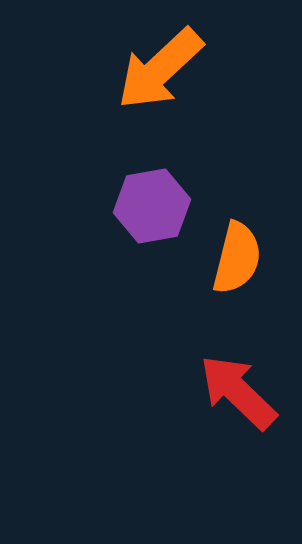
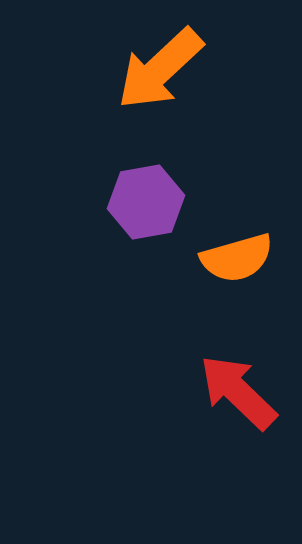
purple hexagon: moved 6 px left, 4 px up
orange semicircle: rotated 60 degrees clockwise
